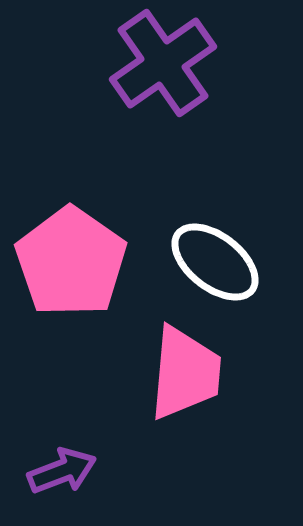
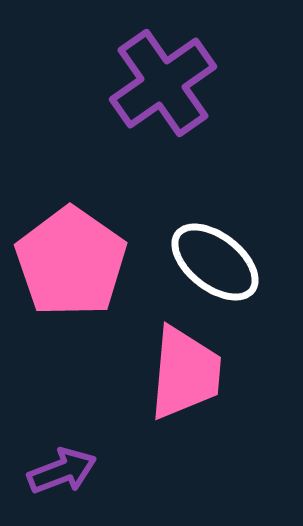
purple cross: moved 20 px down
